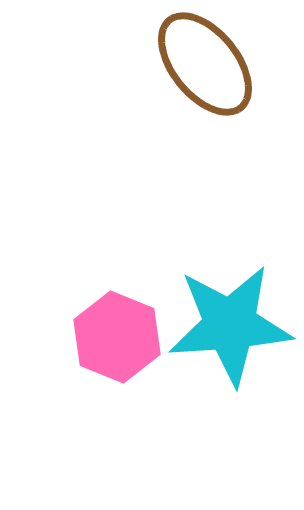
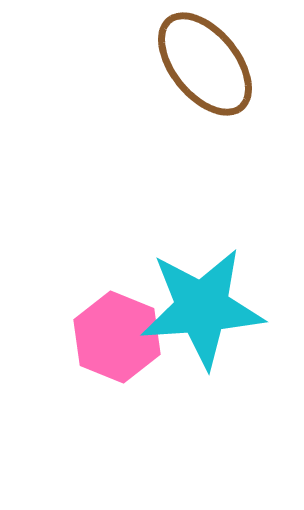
cyan star: moved 28 px left, 17 px up
